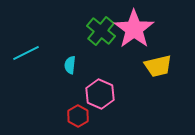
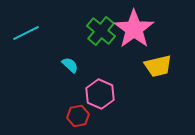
cyan line: moved 20 px up
cyan semicircle: rotated 126 degrees clockwise
red hexagon: rotated 20 degrees clockwise
